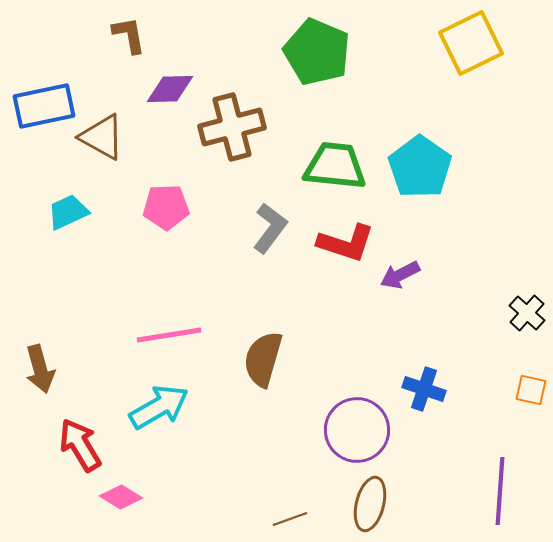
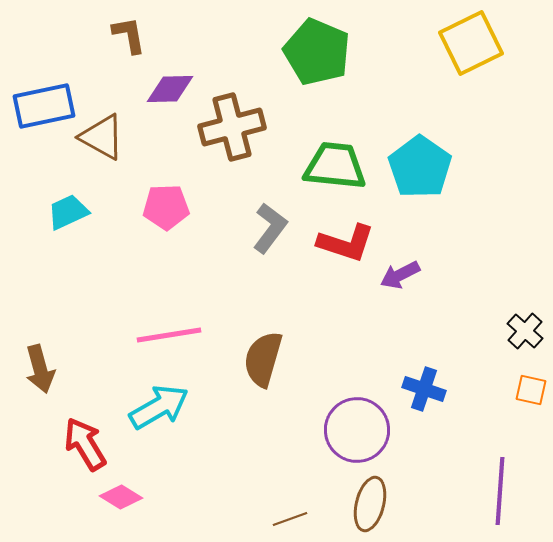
black cross: moved 2 px left, 18 px down
red arrow: moved 5 px right, 1 px up
